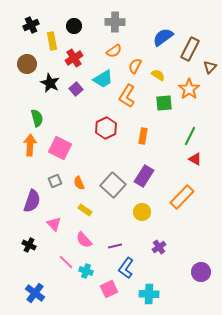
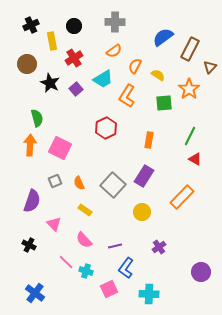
orange rectangle at (143, 136): moved 6 px right, 4 px down
